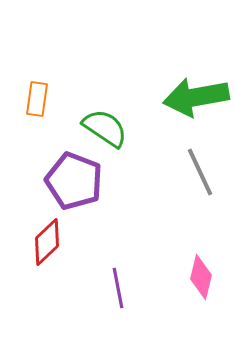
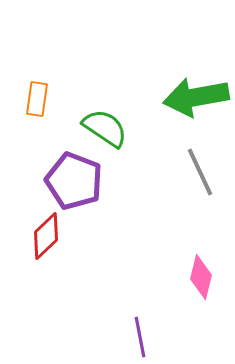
red diamond: moved 1 px left, 6 px up
purple line: moved 22 px right, 49 px down
